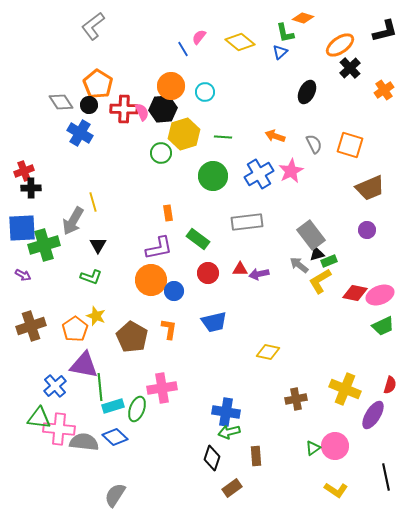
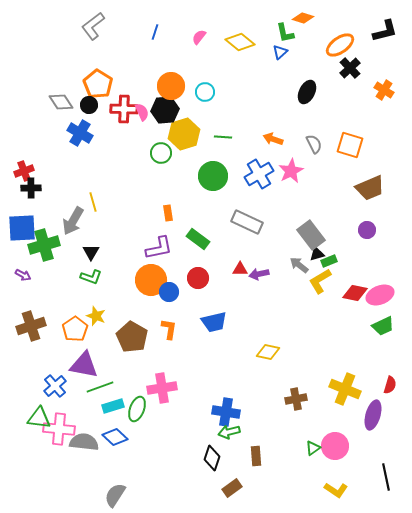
blue line at (183, 49): moved 28 px left, 17 px up; rotated 49 degrees clockwise
orange cross at (384, 90): rotated 24 degrees counterclockwise
black hexagon at (163, 109): moved 2 px right, 1 px down
orange arrow at (275, 136): moved 2 px left, 3 px down
gray rectangle at (247, 222): rotated 32 degrees clockwise
black triangle at (98, 245): moved 7 px left, 7 px down
red circle at (208, 273): moved 10 px left, 5 px down
blue circle at (174, 291): moved 5 px left, 1 px down
green line at (100, 387): rotated 76 degrees clockwise
purple ellipse at (373, 415): rotated 16 degrees counterclockwise
